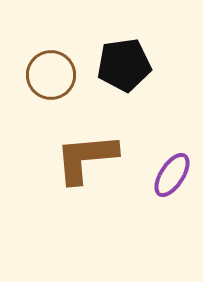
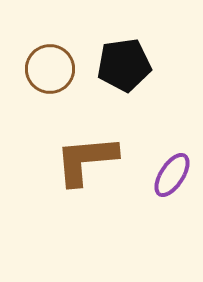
brown circle: moved 1 px left, 6 px up
brown L-shape: moved 2 px down
